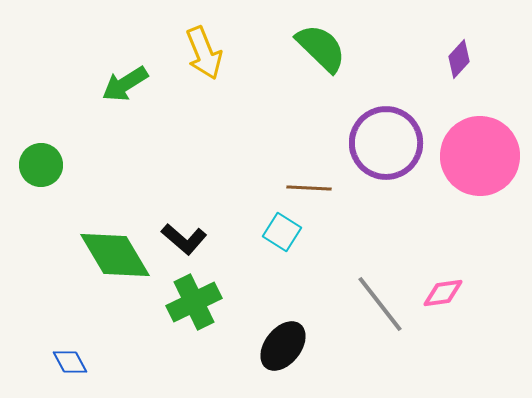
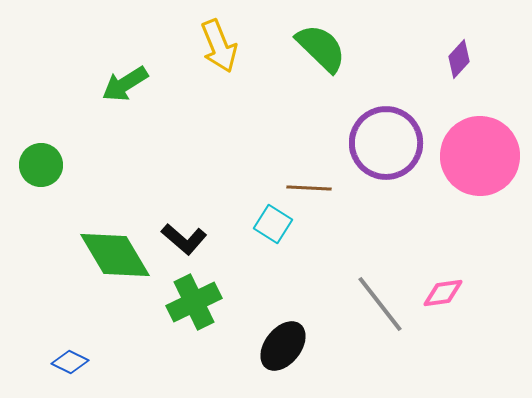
yellow arrow: moved 15 px right, 7 px up
cyan square: moved 9 px left, 8 px up
blue diamond: rotated 36 degrees counterclockwise
